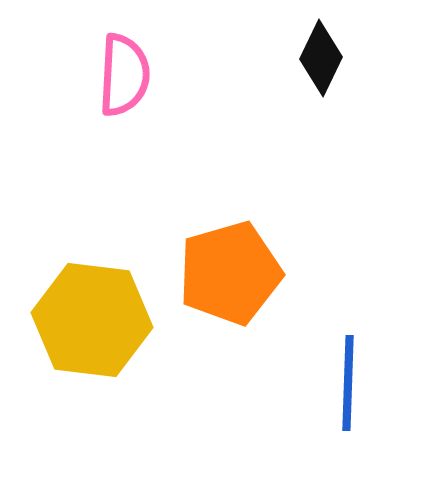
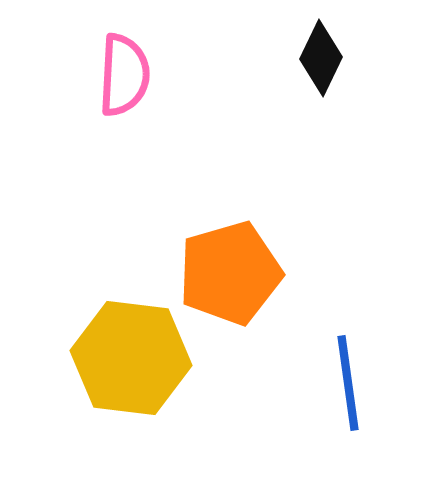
yellow hexagon: moved 39 px right, 38 px down
blue line: rotated 10 degrees counterclockwise
